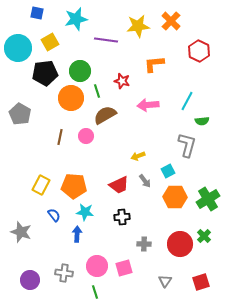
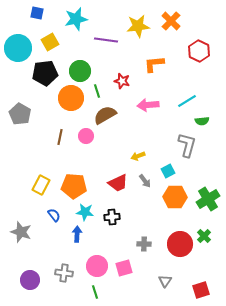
cyan line at (187, 101): rotated 30 degrees clockwise
red trapezoid at (119, 185): moved 1 px left, 2 px up
black cross at (122, 217): moved 10 px left
red square at (201, 282): moved 8 px down
